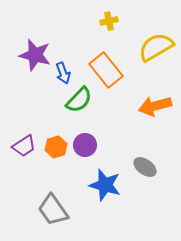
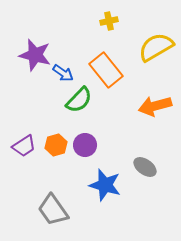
blue arrow: rotated 35 degrees counterclockwise
orange hexagon: moved 2 px up
